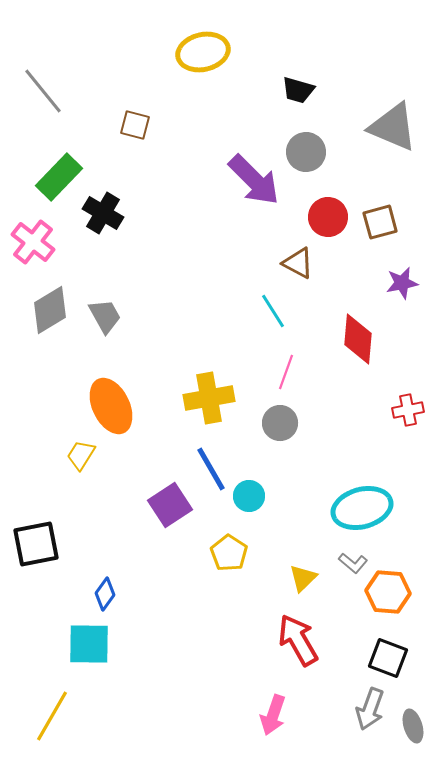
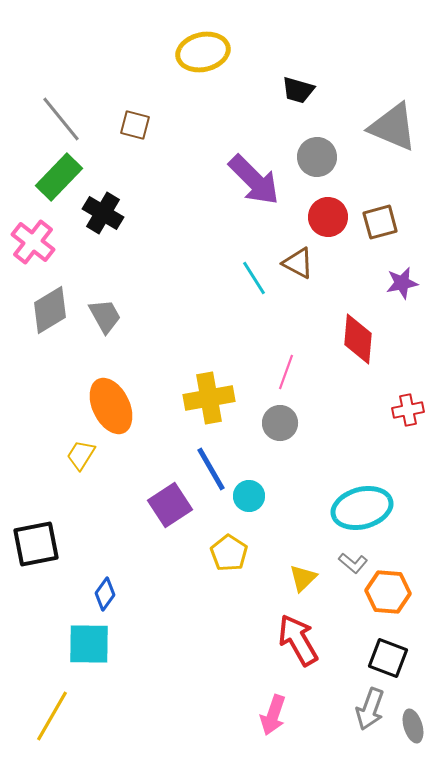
gray line at (43, 91): moved 18 px right, 28 px down
gray circle at (306, 152): moved 11 px right, 5 px down
cyan line at (273, 311): moved 19 px left, 33 px up
